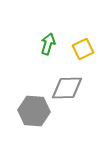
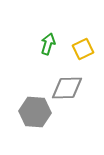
gray hexagon: moved 1 px right, 1 px down
